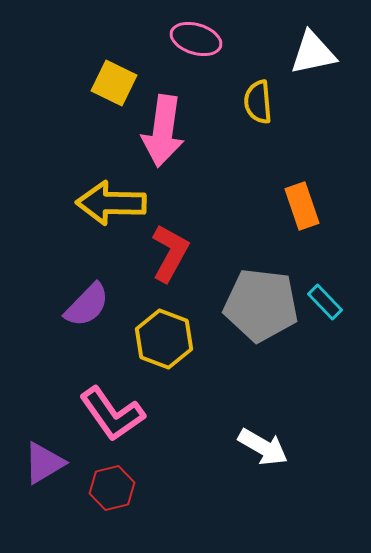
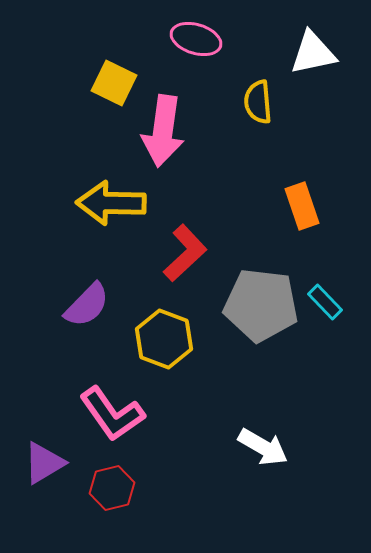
red L-shape: moved 15 px right; rotated 18 degrees clockwise
